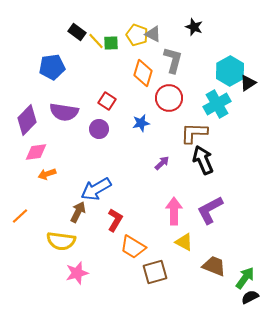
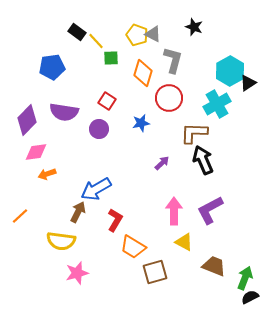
green square: moved 15 px down
green arrow: rotated 15 degrees counterclockwise
